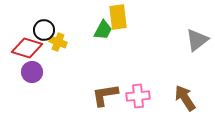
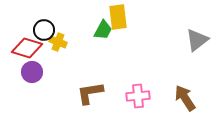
brown L-shape: moved 15 px left, 2 px up
